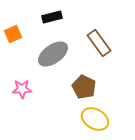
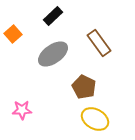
black rectangle: moved 1 px right, 1 px up; rotated 30 degrees counterclockwise
orange square: rotated 18 degrees counterclockwise
pink star: moved 21 px down
